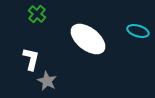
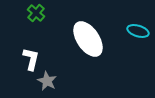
green cross: moved 1 px left, 1 px up
white ellipse: rotated 18 degrees clockwise
